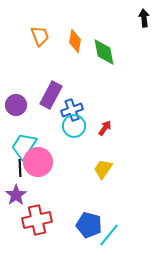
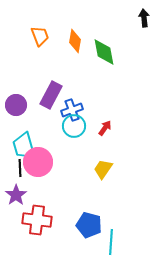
cyan trapezoid: rotated 48 degrees counterclockwise
red cross: rotated 20 degrees clockwise
cyan line: moved 2 px right, 7 px down; rotated 35 degrees counterclockwise
